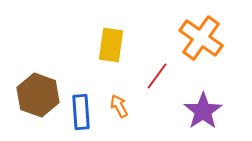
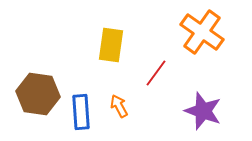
orange cross: moved 1 px right, 6 px up
red line: moved 1 px left, 3 px up
brown hexagon: moved 1 px up; rotated 12 degrees counterclockwise
purple star: rotated 18 degrees counterclockwise
